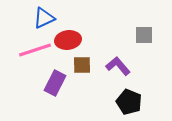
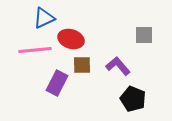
red ellipse: moved 3 px right, 1 px up; rotated 25 degrees clockwise
pink line: rotated 12 degrees clockwise
purple rectangle: moved 2 px right
black pentagon: moved 4 px right, 3 px up
